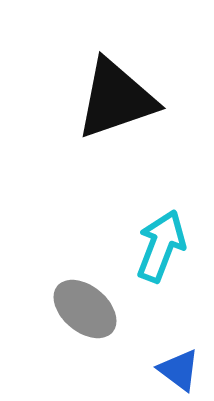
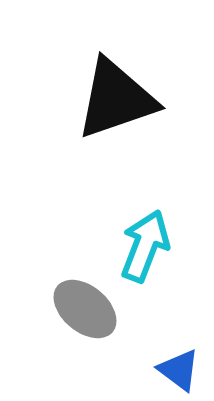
cyan arrow: moved 16 px left
